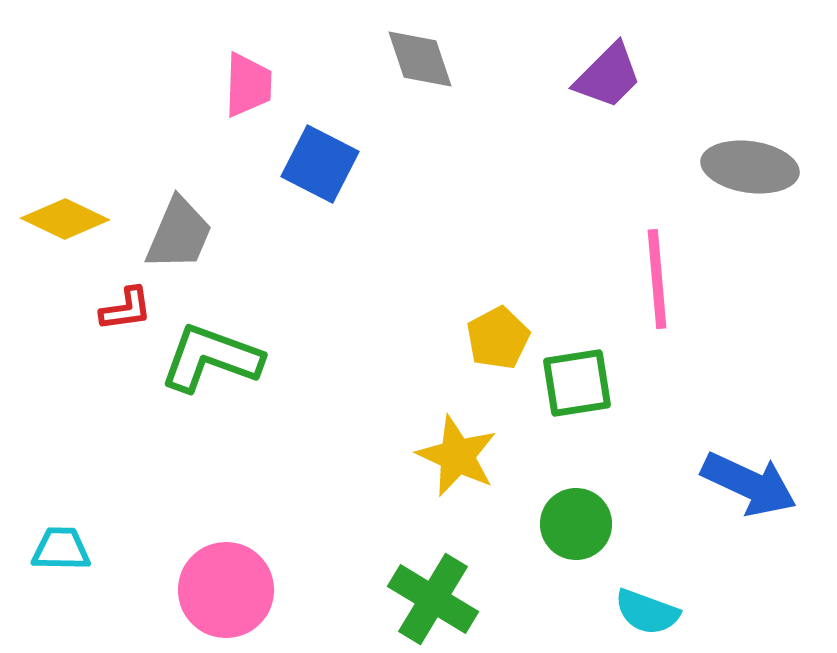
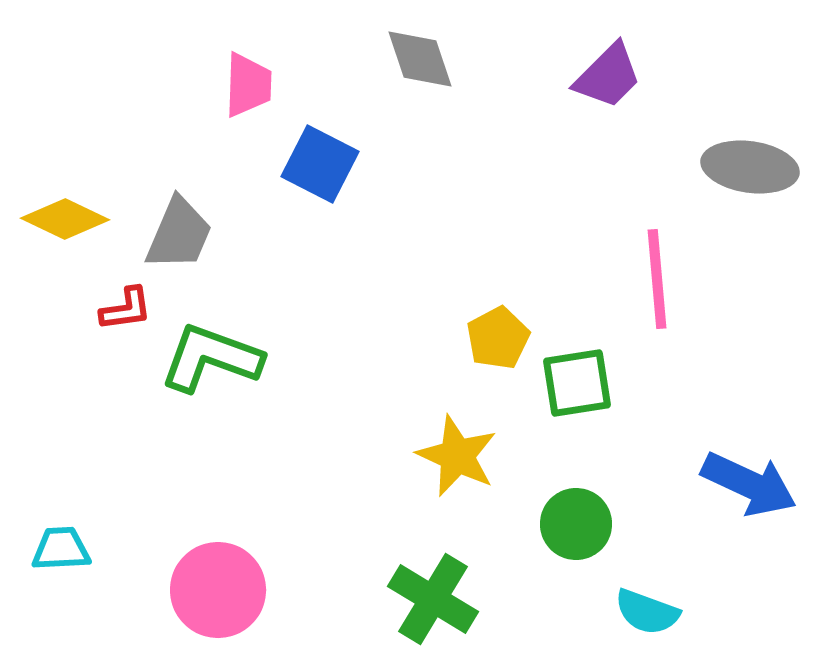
cyan trapezoid: rotated 4 degrees counterclockwise
pink circle: moved 8 px left
